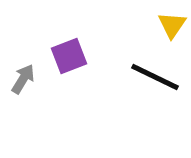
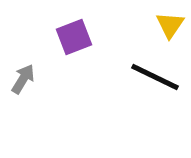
yellow triangle: moved 2 px left
purple square: moved 5 px right, 19 px up
